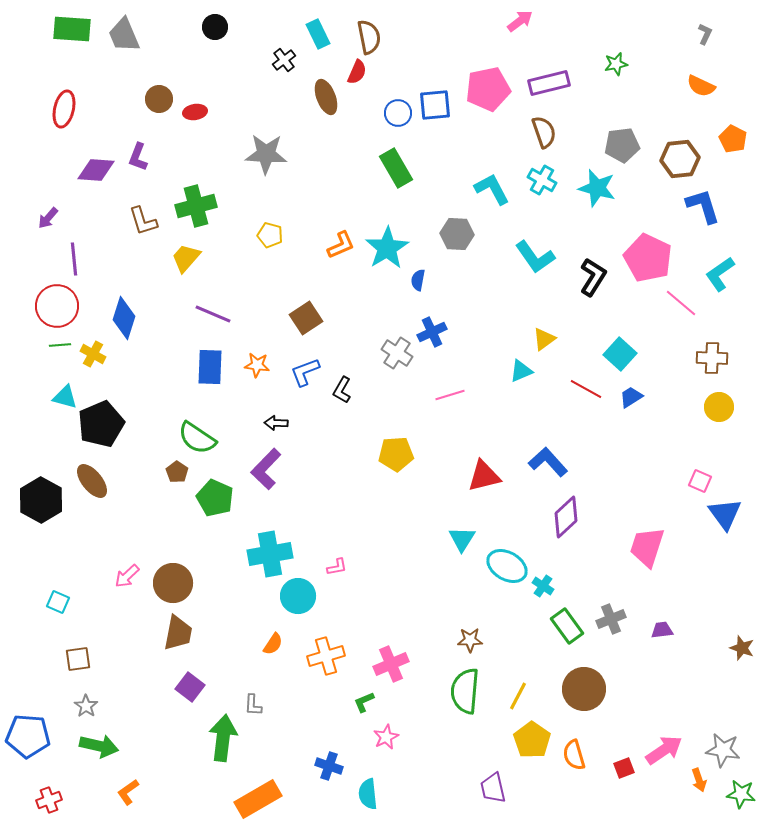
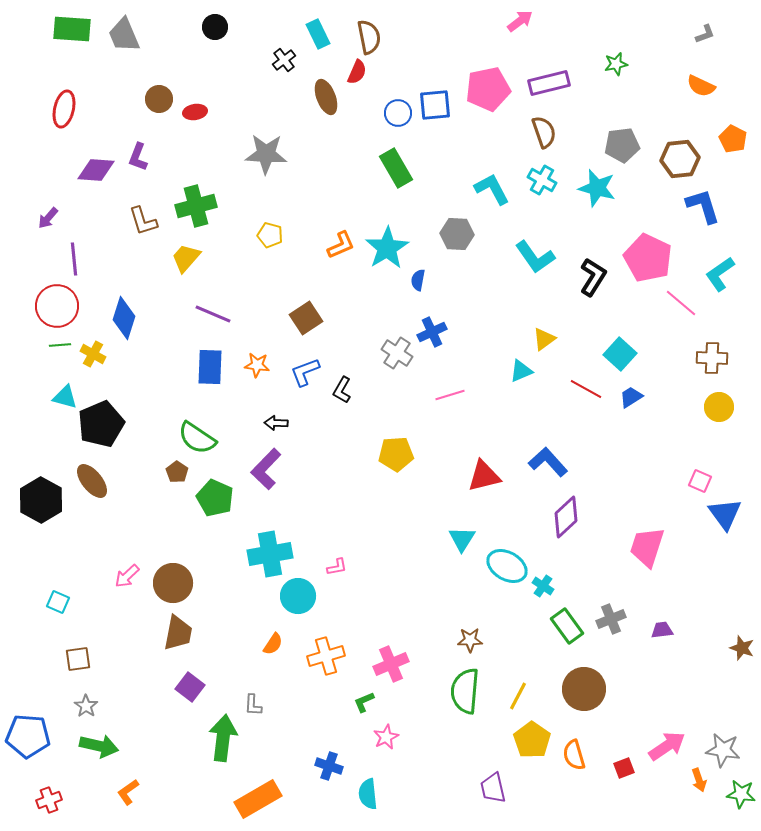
gray L-shape at (705, 34): rotated 45 degrees clockwise
pink arrow at (664, 750): moved 3 px right, 4 px up
